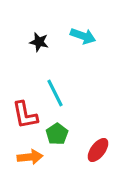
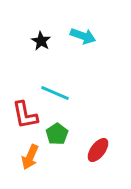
black star: moved 2 px right, 1 px up; rotated 18 degrees clockwise
cyan line: rotated 40 degrees counterclockwise
orange arrow: rotated 120 degrees clockwise
